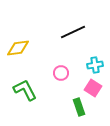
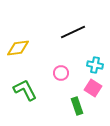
cyan cross: rotated 21 degrees clockwise
green rectangle: moved 2 px left, 1 px up
